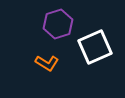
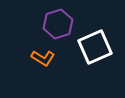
orange L-shape: moved 4 px left, 5 px up
